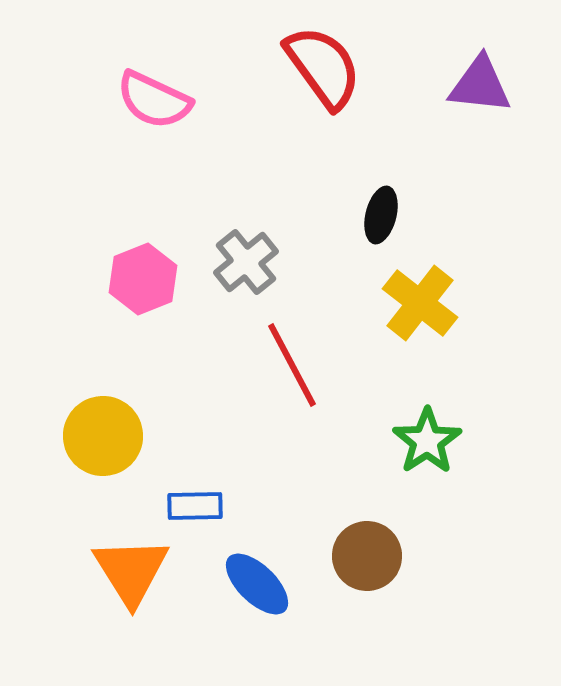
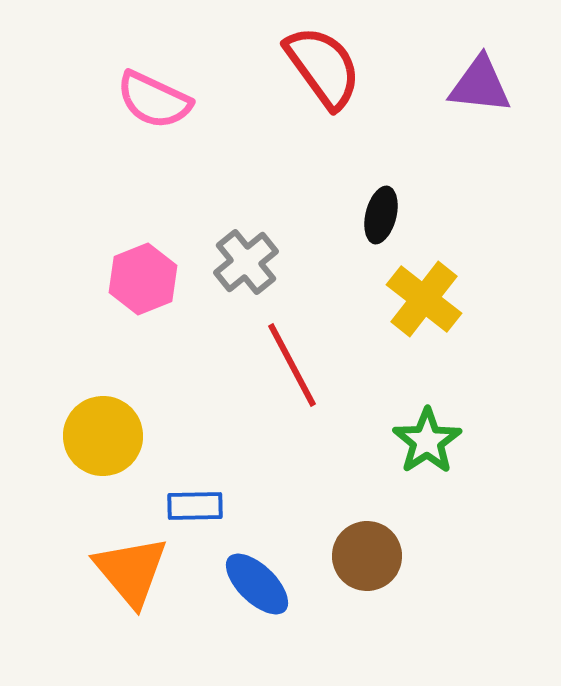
yellow cross: moved 4 px right, 4 px up
orange triangle: rotated 8 degrees counterclockwise
